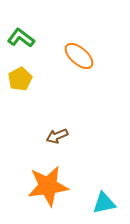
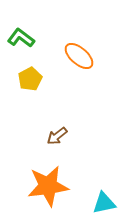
yellow pentagon: moved 10 px right
brown arrow: rotated 15 degrees counterclockwise
